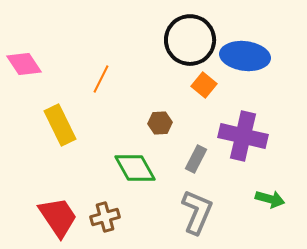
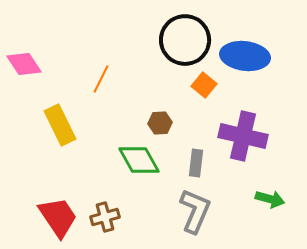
black circle: moved 5 px left
gray rectangle: moved 4 px down; rotated 20 degrees counterclockwise
green diamond: moved 4 px right, 8 px up
gray L-shape: moved 2 px left, 1 px up
